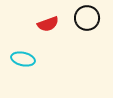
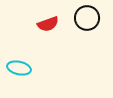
cyan ellipse: moved 4 px left, 9 px down
